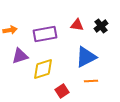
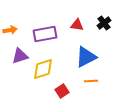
black cross: moved 3 px right, 3 px up
